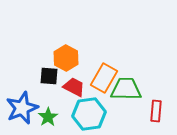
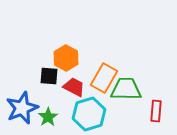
cyan hexagon: rotated 8 degrees counterclockwise
